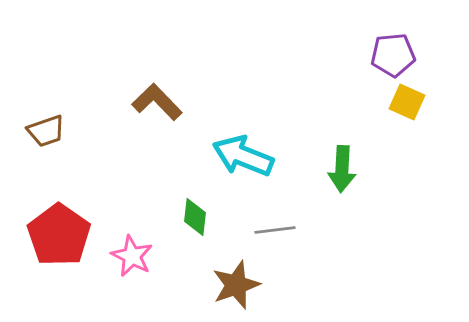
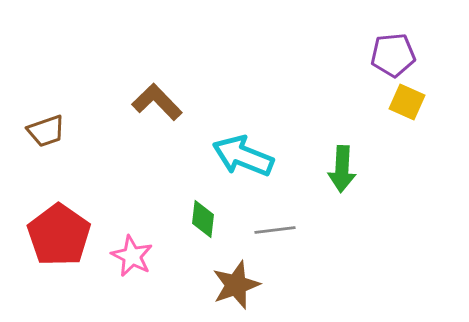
green diamond: moved 8 px right, 2 px down
